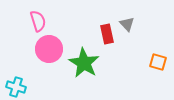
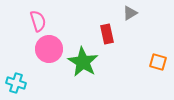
gray triangle: moved 3 px right, 11 px up; rotated 42 degrees clockwise
green star: moved 1 px left, 1 px up
cyan cross: moved 4 px up
